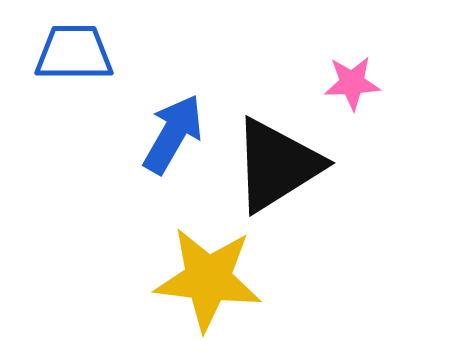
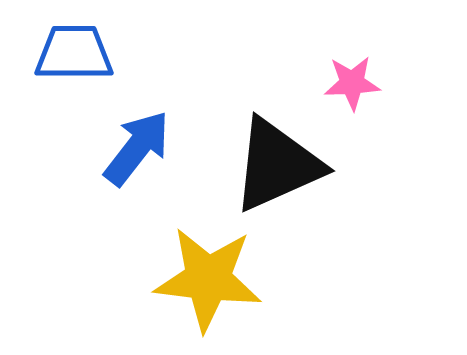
blue arrow: moved 36 px left, 14 px down; rotated 8 degrees clockwise
black triangle: rotated 8 degrees clockwise
